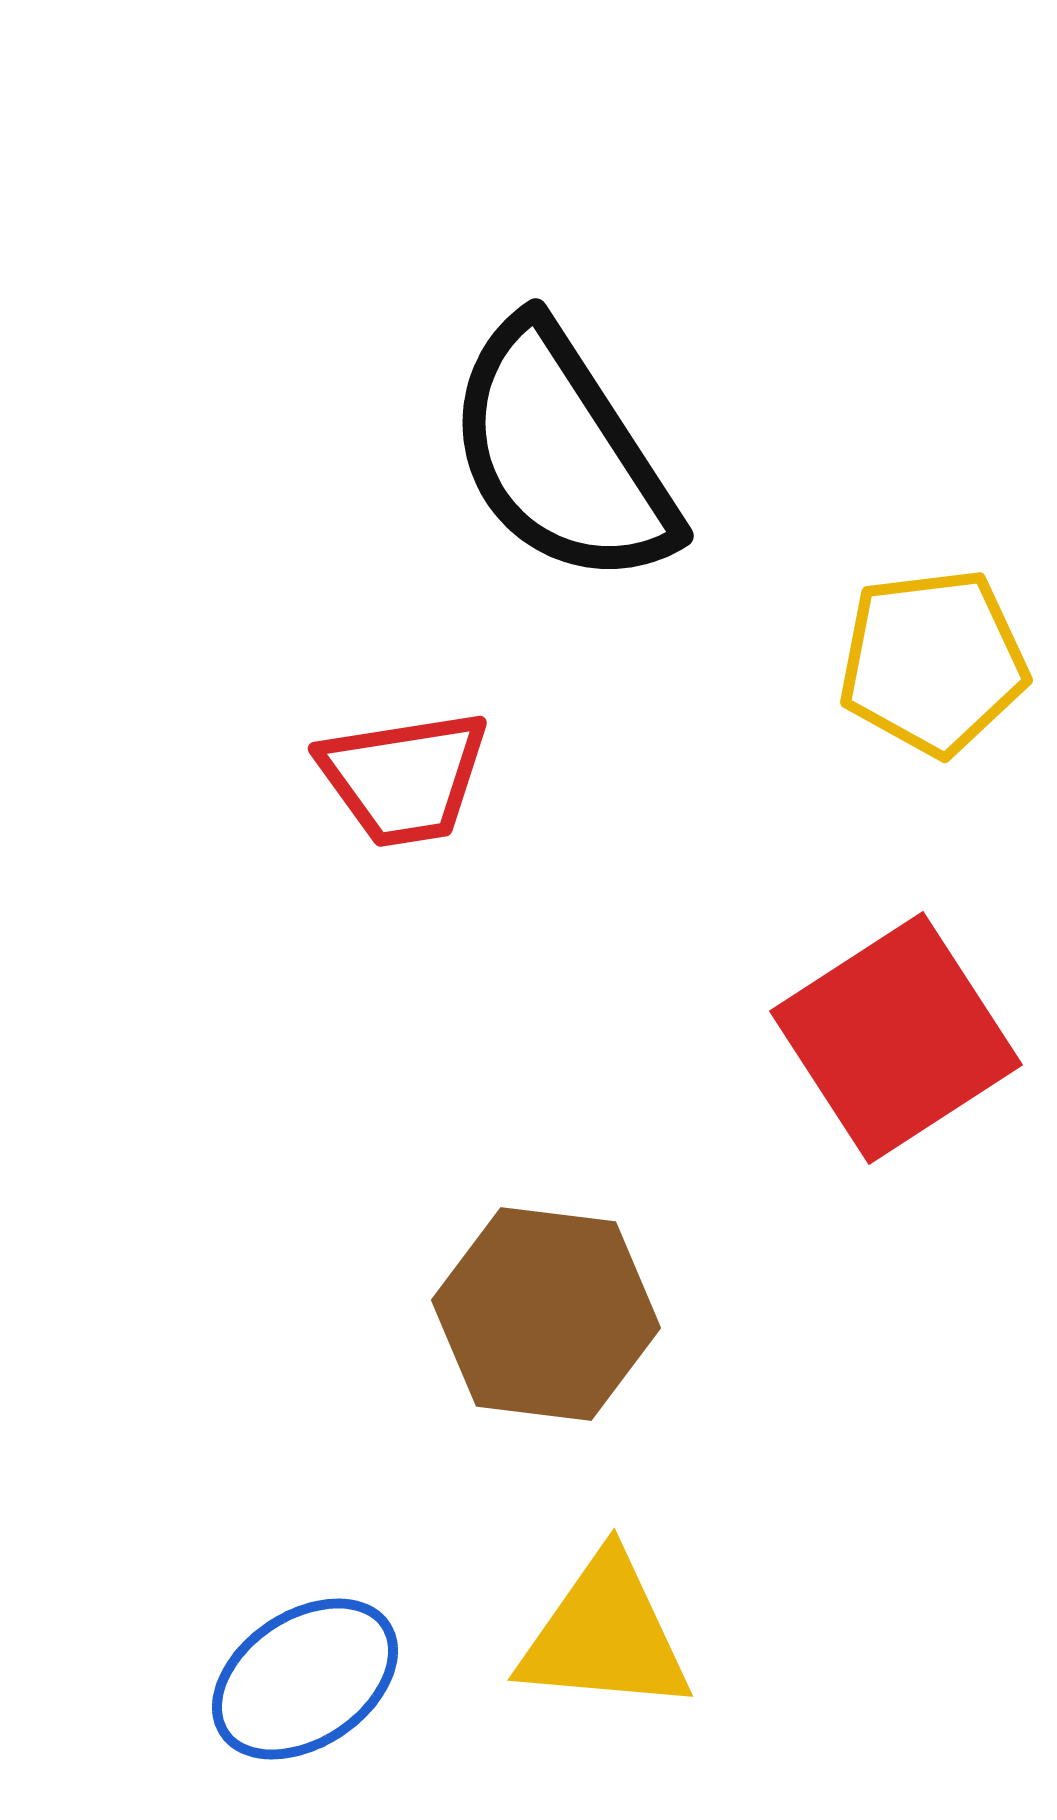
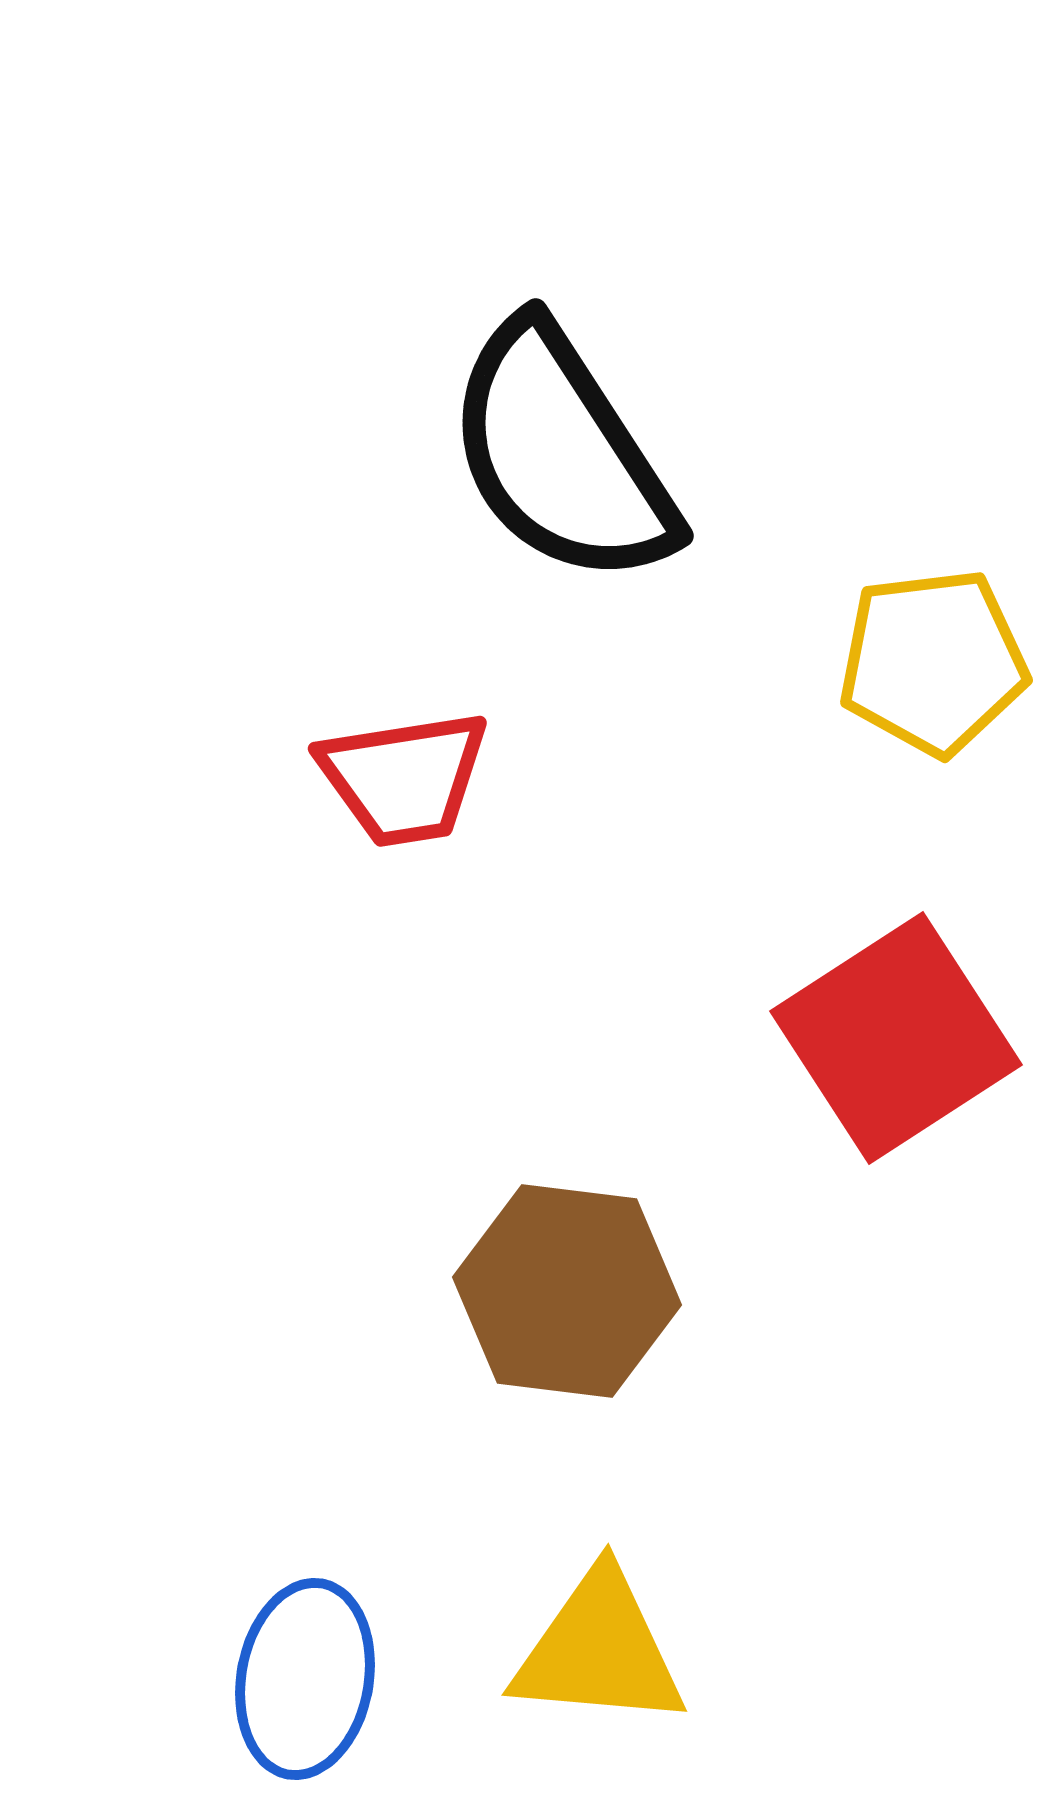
brown hexagon: moved 21 px right, 23 px up
yellow triangle: moved 6 px left, 15 px down
blue ellipse: rotated 46 degrees counterclockwise
